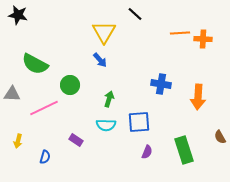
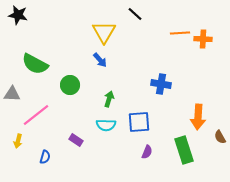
orange arrow: moved 20 px down
pink line: moved 8 px left, 7 px down; rotated 12 degrees counterclockwise
